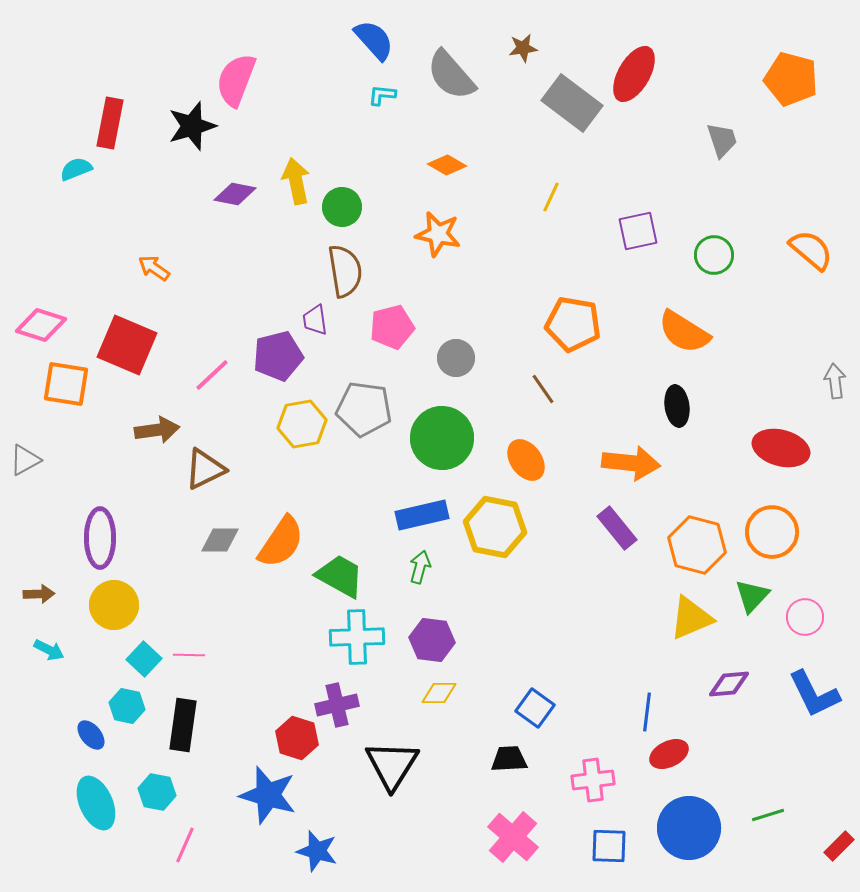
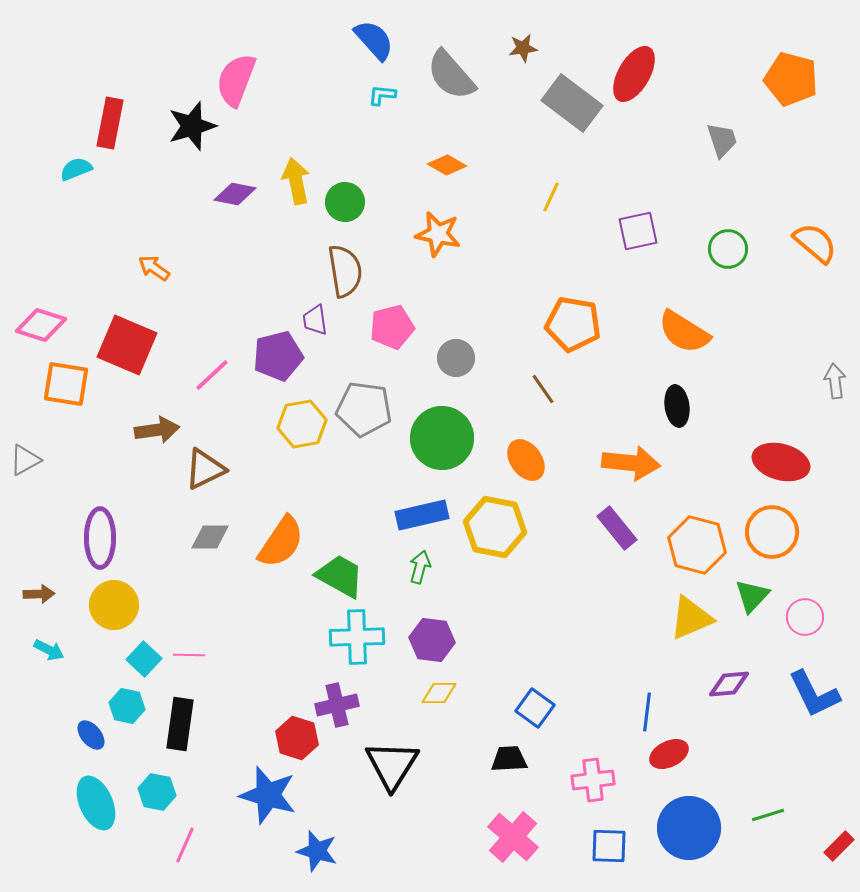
green circle at (342, 207): moved 3 px right, 5 px up
orange semicircle at (811, 250): moved 4 px right, 7 px up
green circle at (714, 255): moved 14 px right, 6 px up
red ellipse at (781, 448): moved 14 px down
gray diamond at (220, 540): moved 10 px left, 3 px up
black rectangle at (183, 725): moved 3 px left, 1 px up
